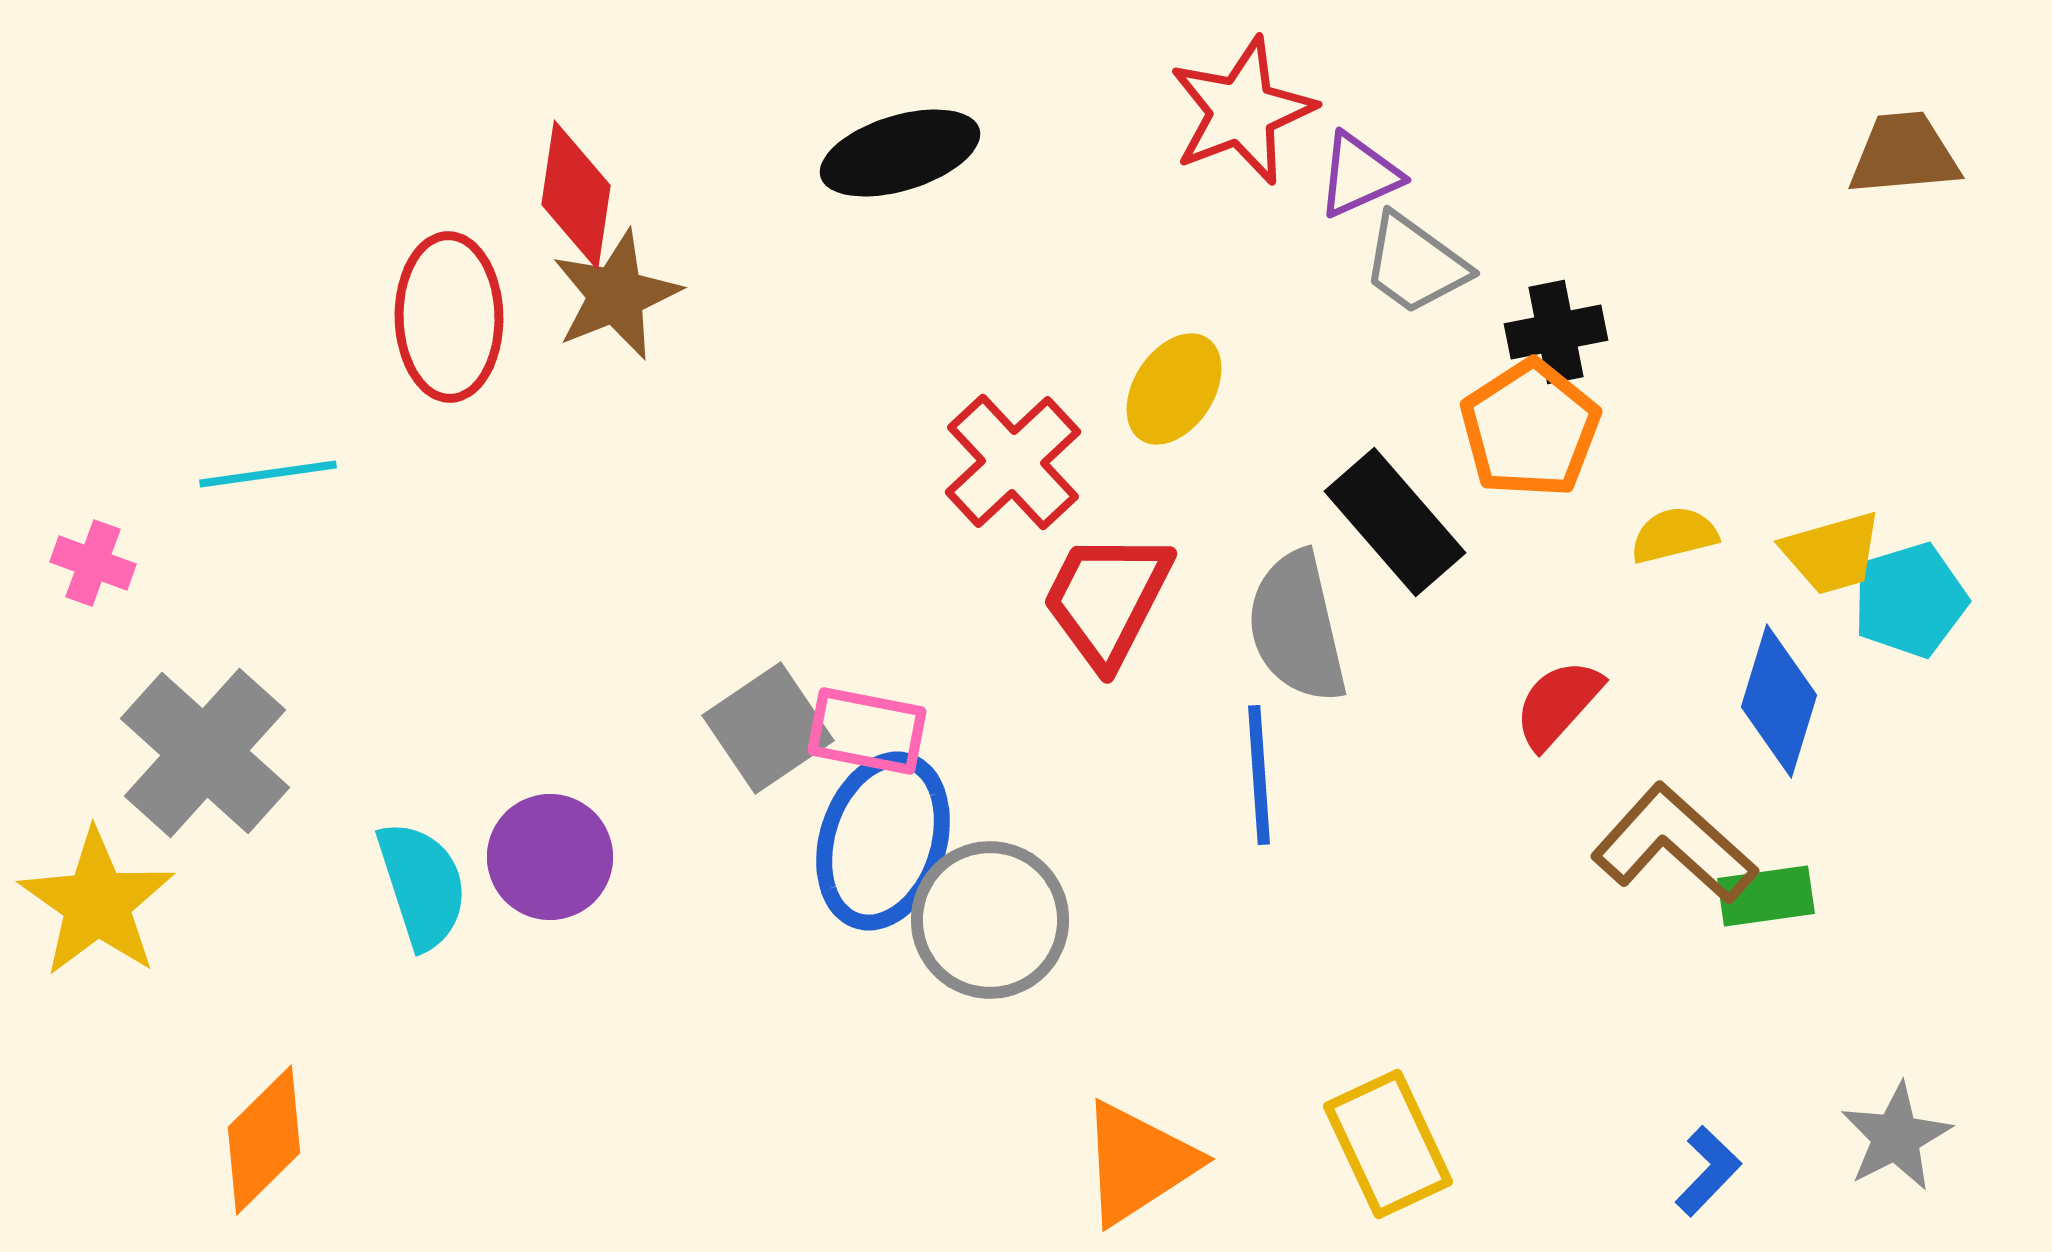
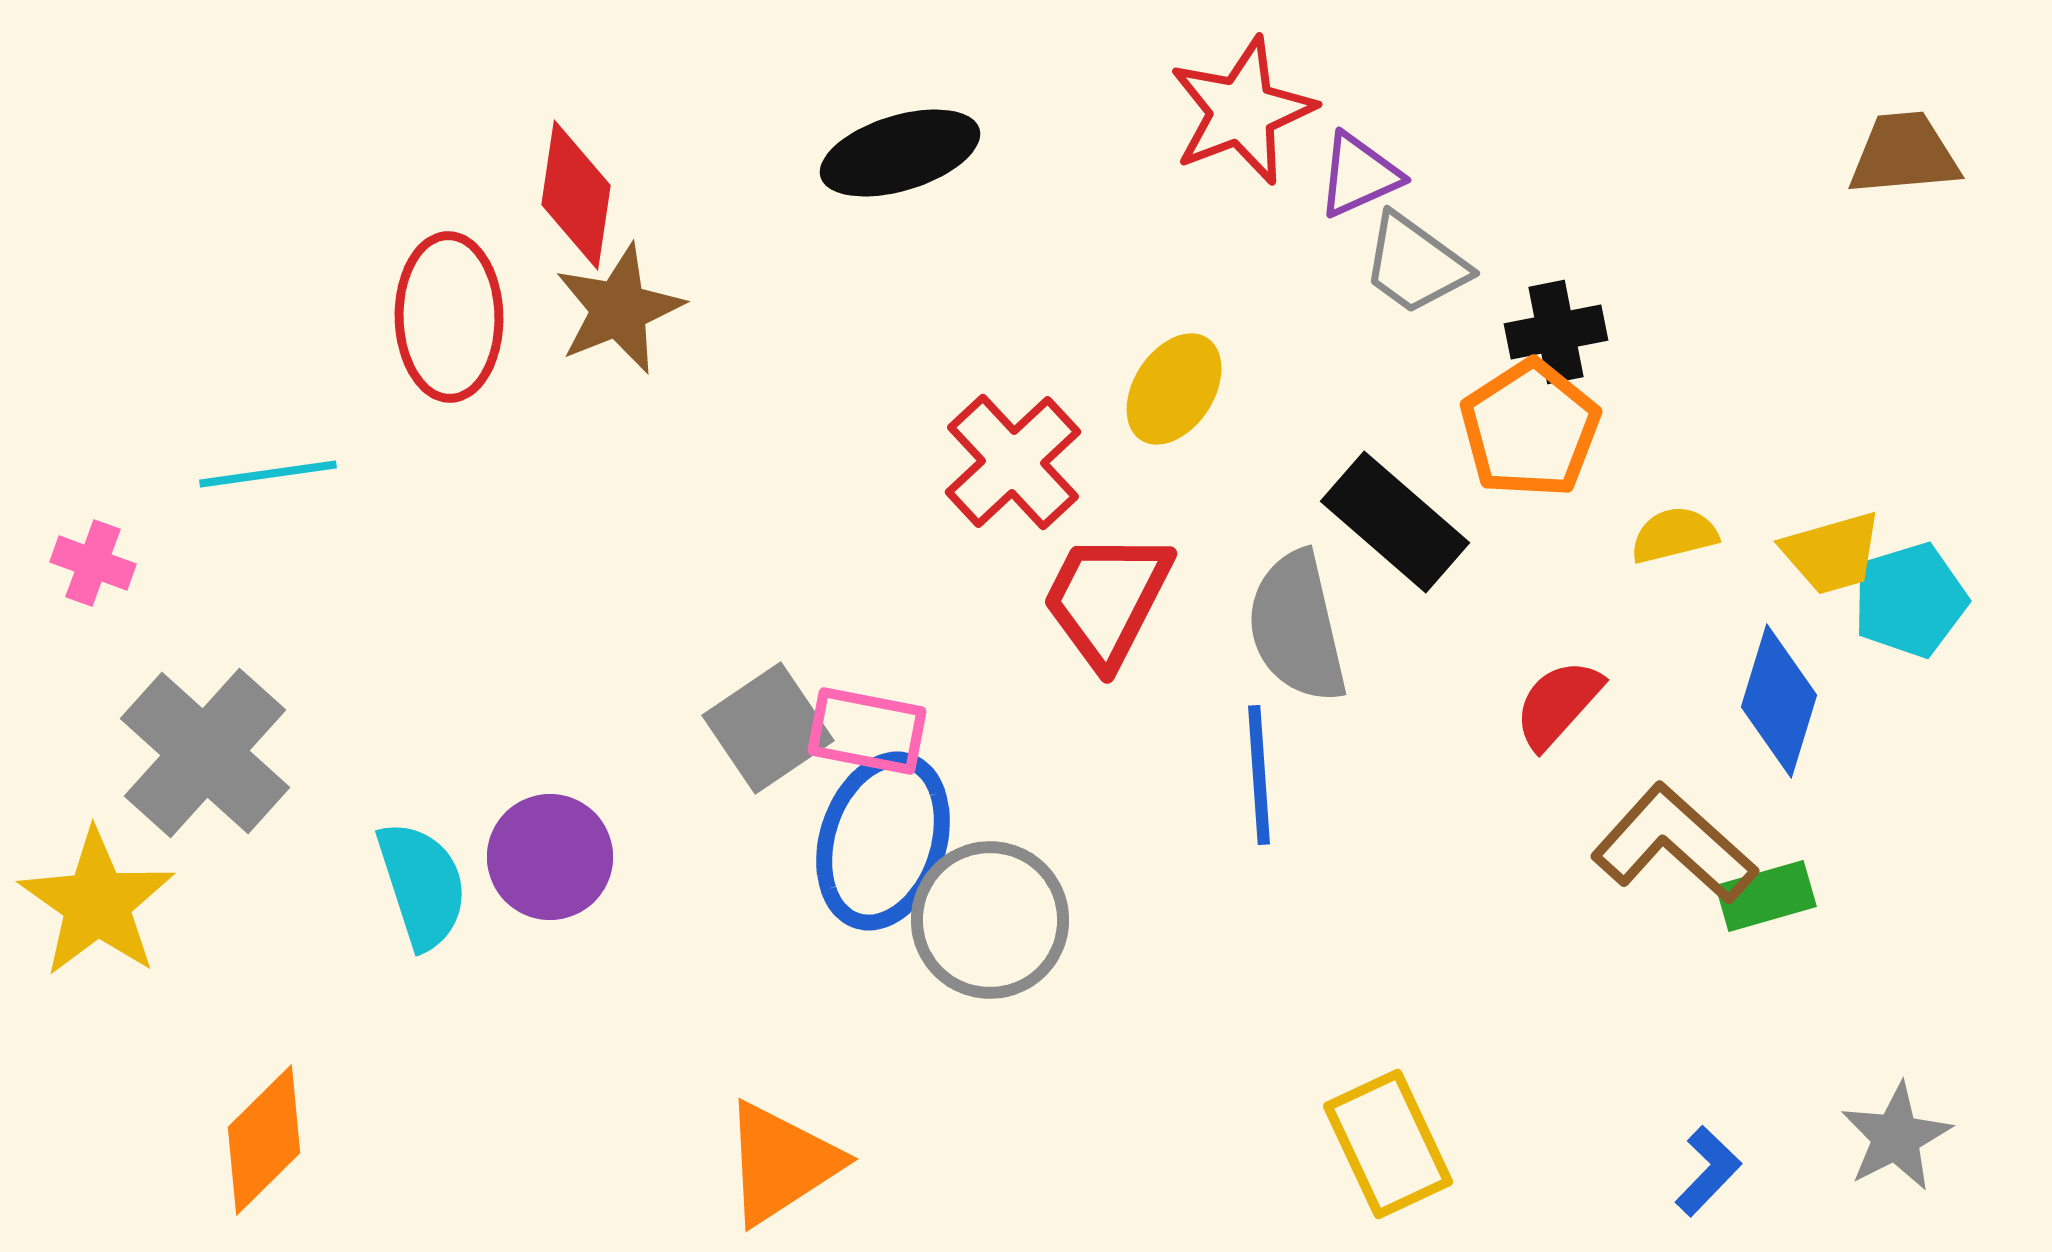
brown star: moved 3 px right, 14 px down
black rectangle: rotated 8 degrees counterclockwise
green rectangle: rotated 8 degrees counterclockwise
orange triangle: moved 357 px left
